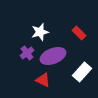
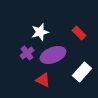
purple ellipse: moved 1 px up
